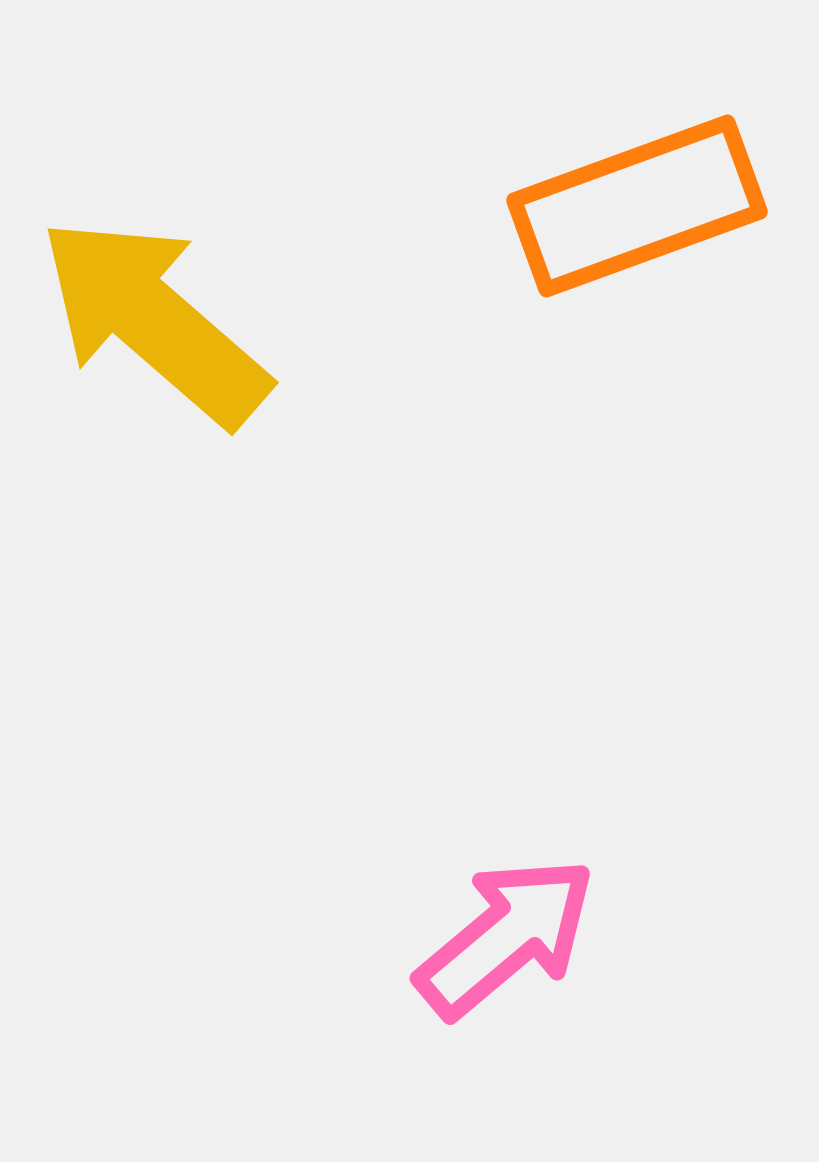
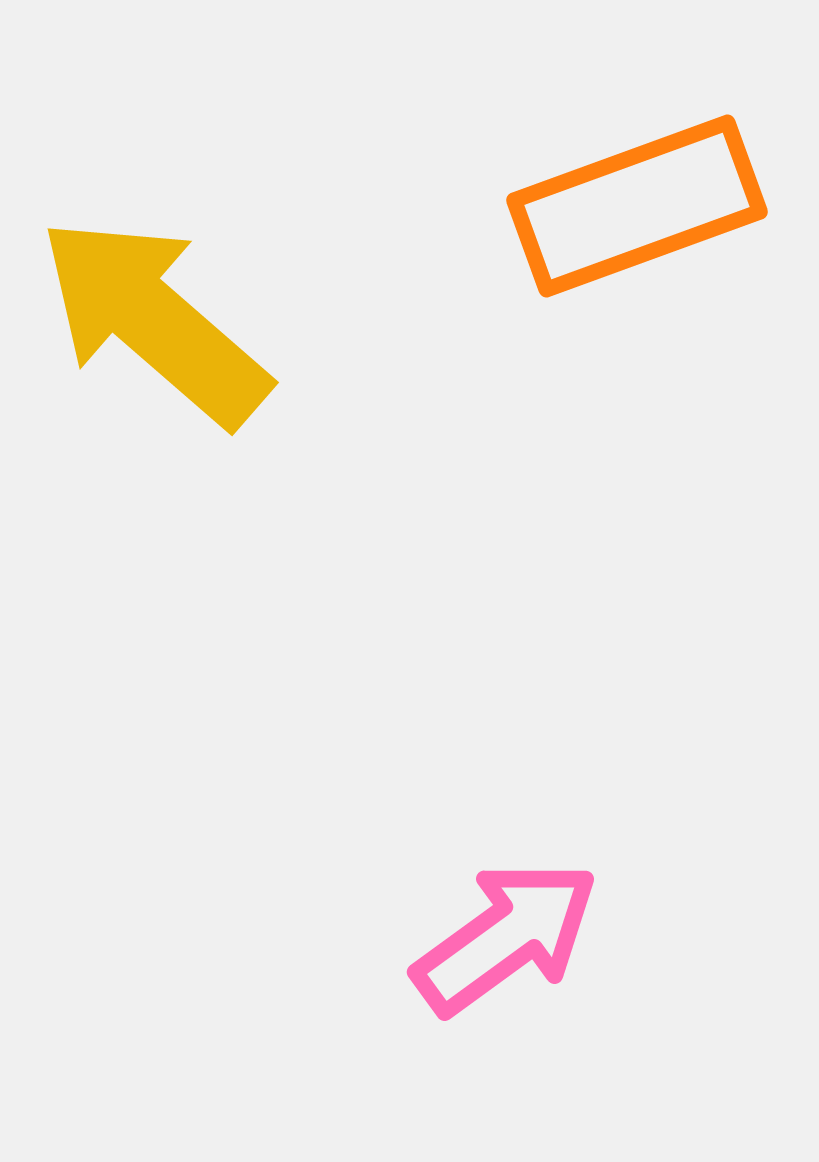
pink arrow: rotated 4 degrees clockwise
